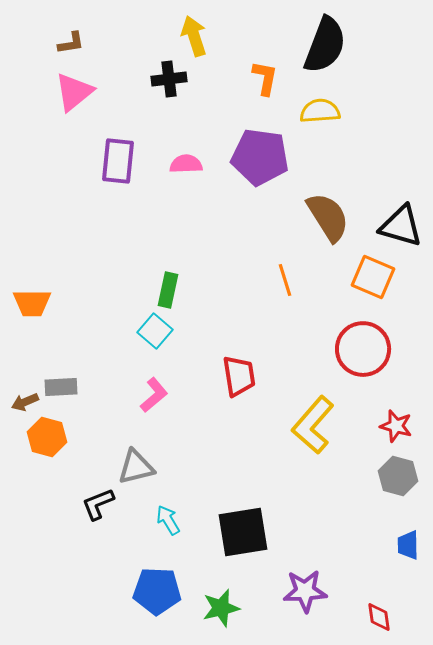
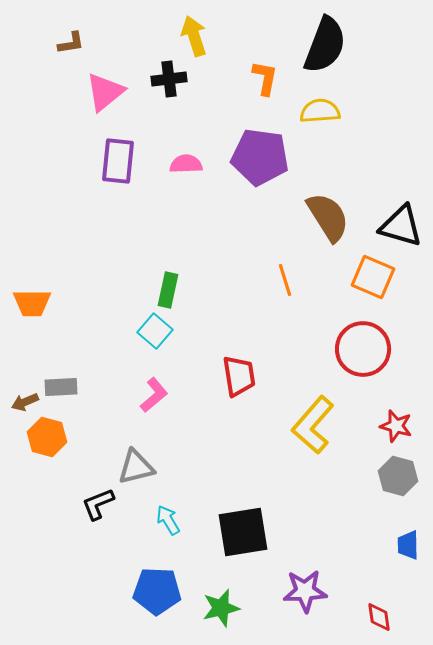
pink triangle: moved 31 px right
